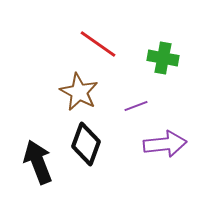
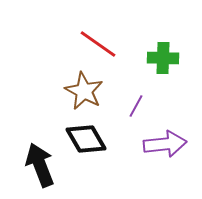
green cross: rotated 8 degrees counterclockwise
brown star: moved 5 px right, 1 px up
purple line: rotated 40 degrees counterclockwise
black diamond: moved 5 px up; rotated 51 degrees counterclockwise
black arrow: moved 2 px right, 3 px down
